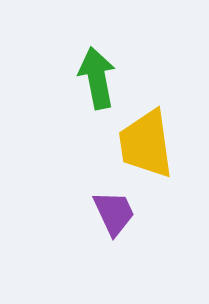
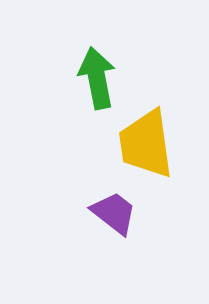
purple trapezoid: rotated 27 degrees counterclockwise
